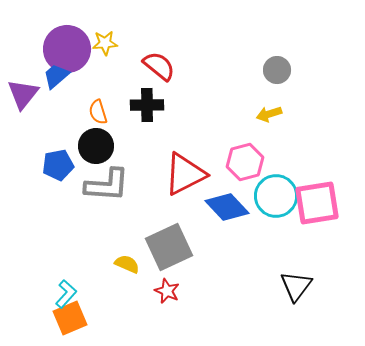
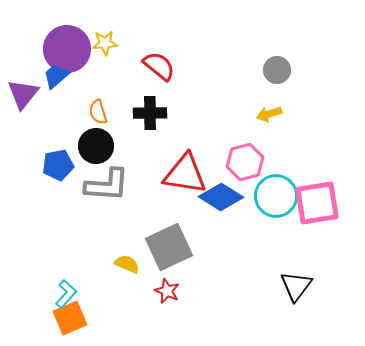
black cross: moved 3 px right, 8 px down
red triangle: rotated 36 degrees clockwise
blue diamond: moved 6 px left, 10 px up; rotated 15 degrees counterclockwise
